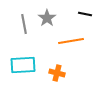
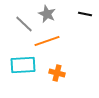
gray star: moved 4 px up; rotated 12 degrees counterclockwise
gray line: rotated 36 degrees counterclockwise
orange line: moved 24 px left; rotated 10 degrees counterclockwise
